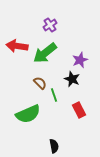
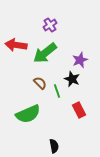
red arrow: moved 1 px left, 1 px up
green line: moved 3 px right, 4 px up
